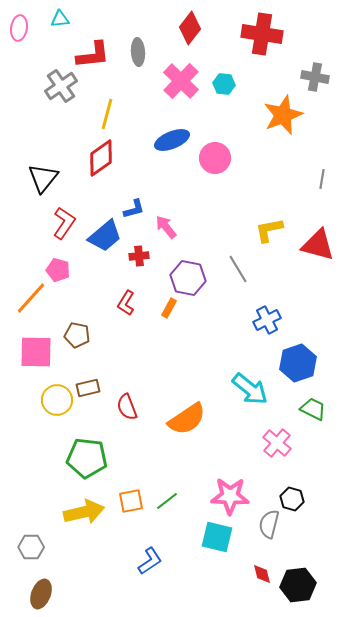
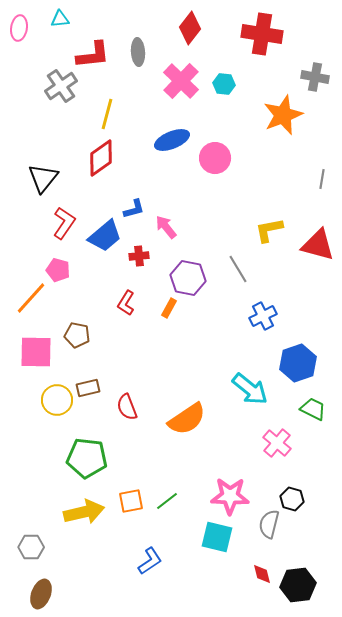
blue cross at (267, 320): moved 4 px left, 4 px up
